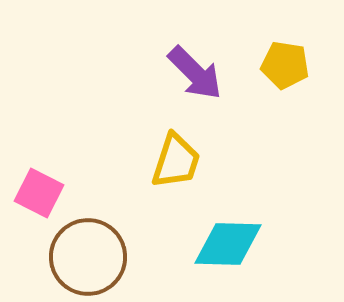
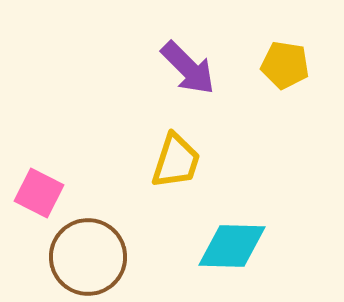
purple arrow: moved 7 px left, 5 px up
cyan diamond: moved 4 px right, 2 px down
